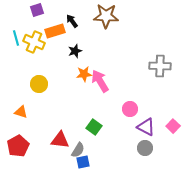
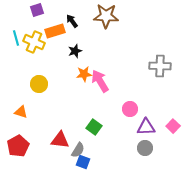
purple triangle: rotated 30 degrees counterclockwise
blue square: rotated 32 degrees clockwise
